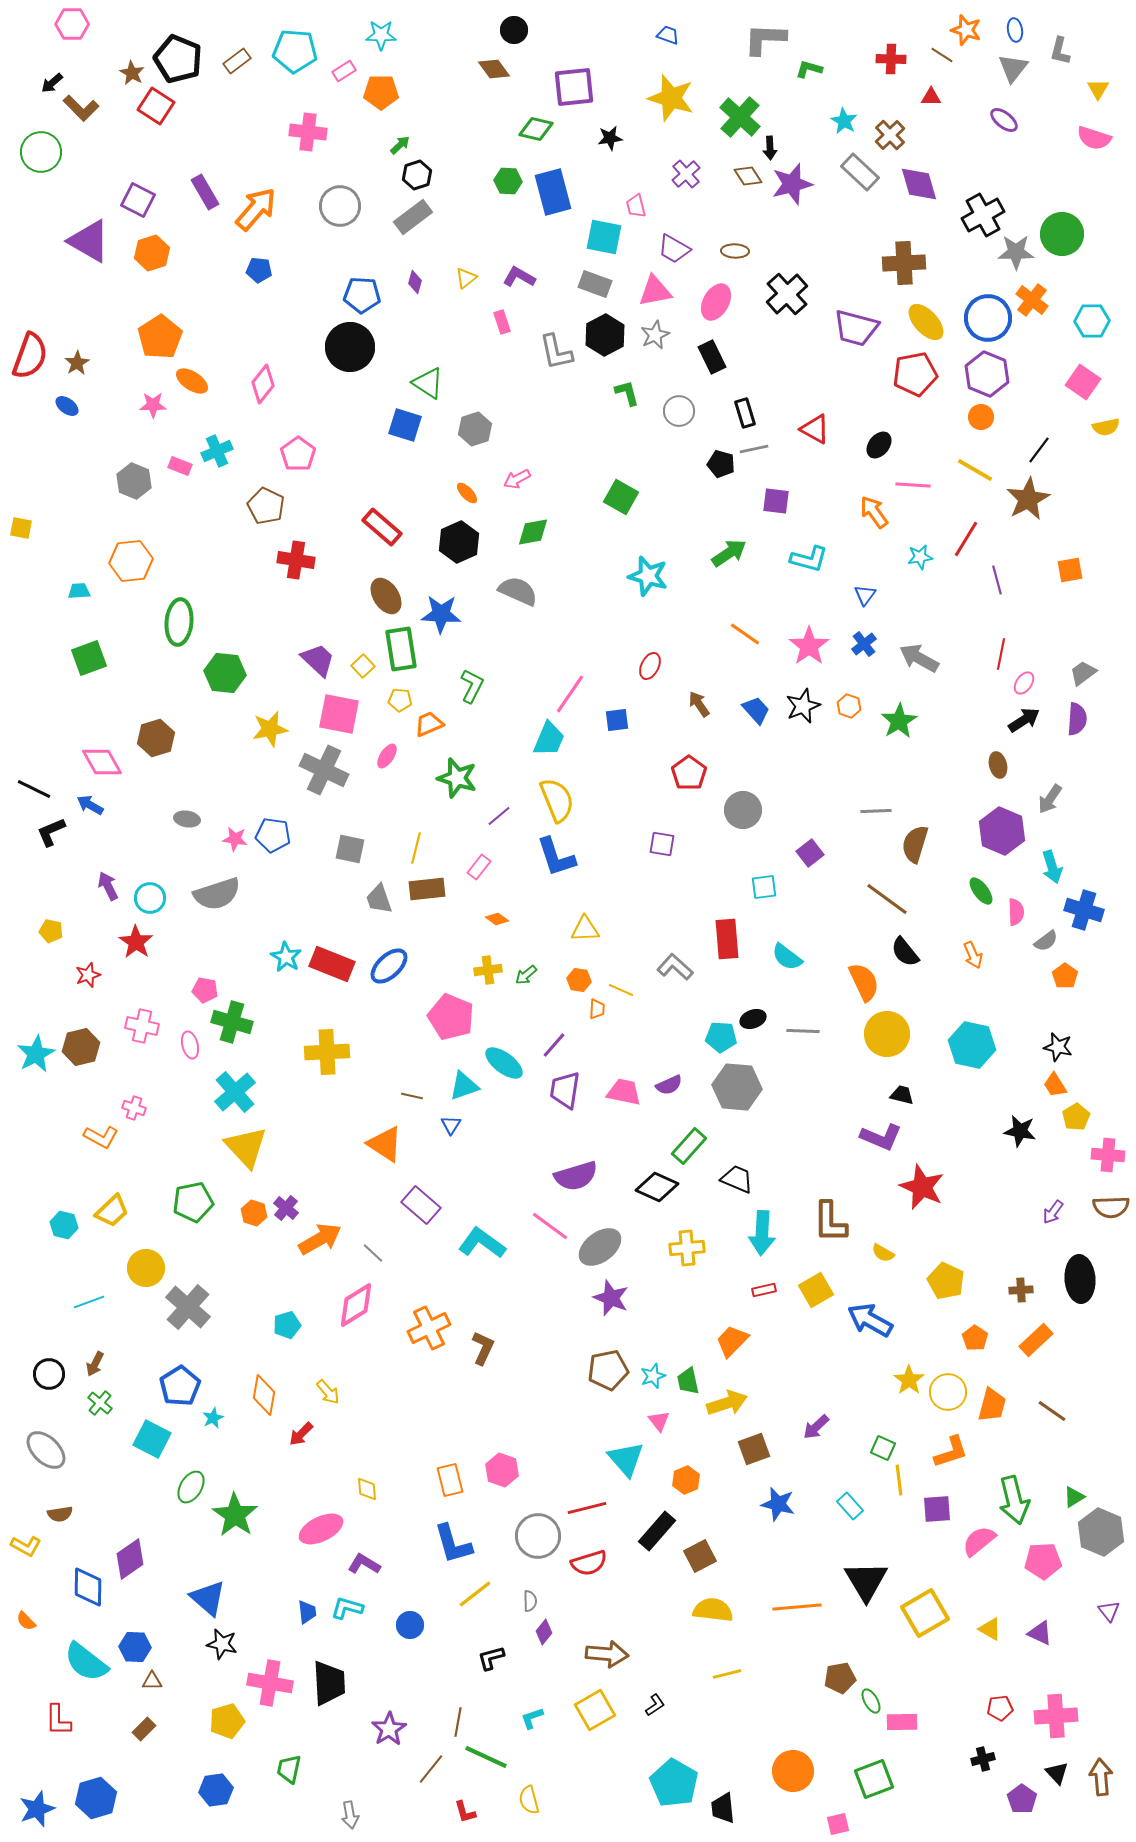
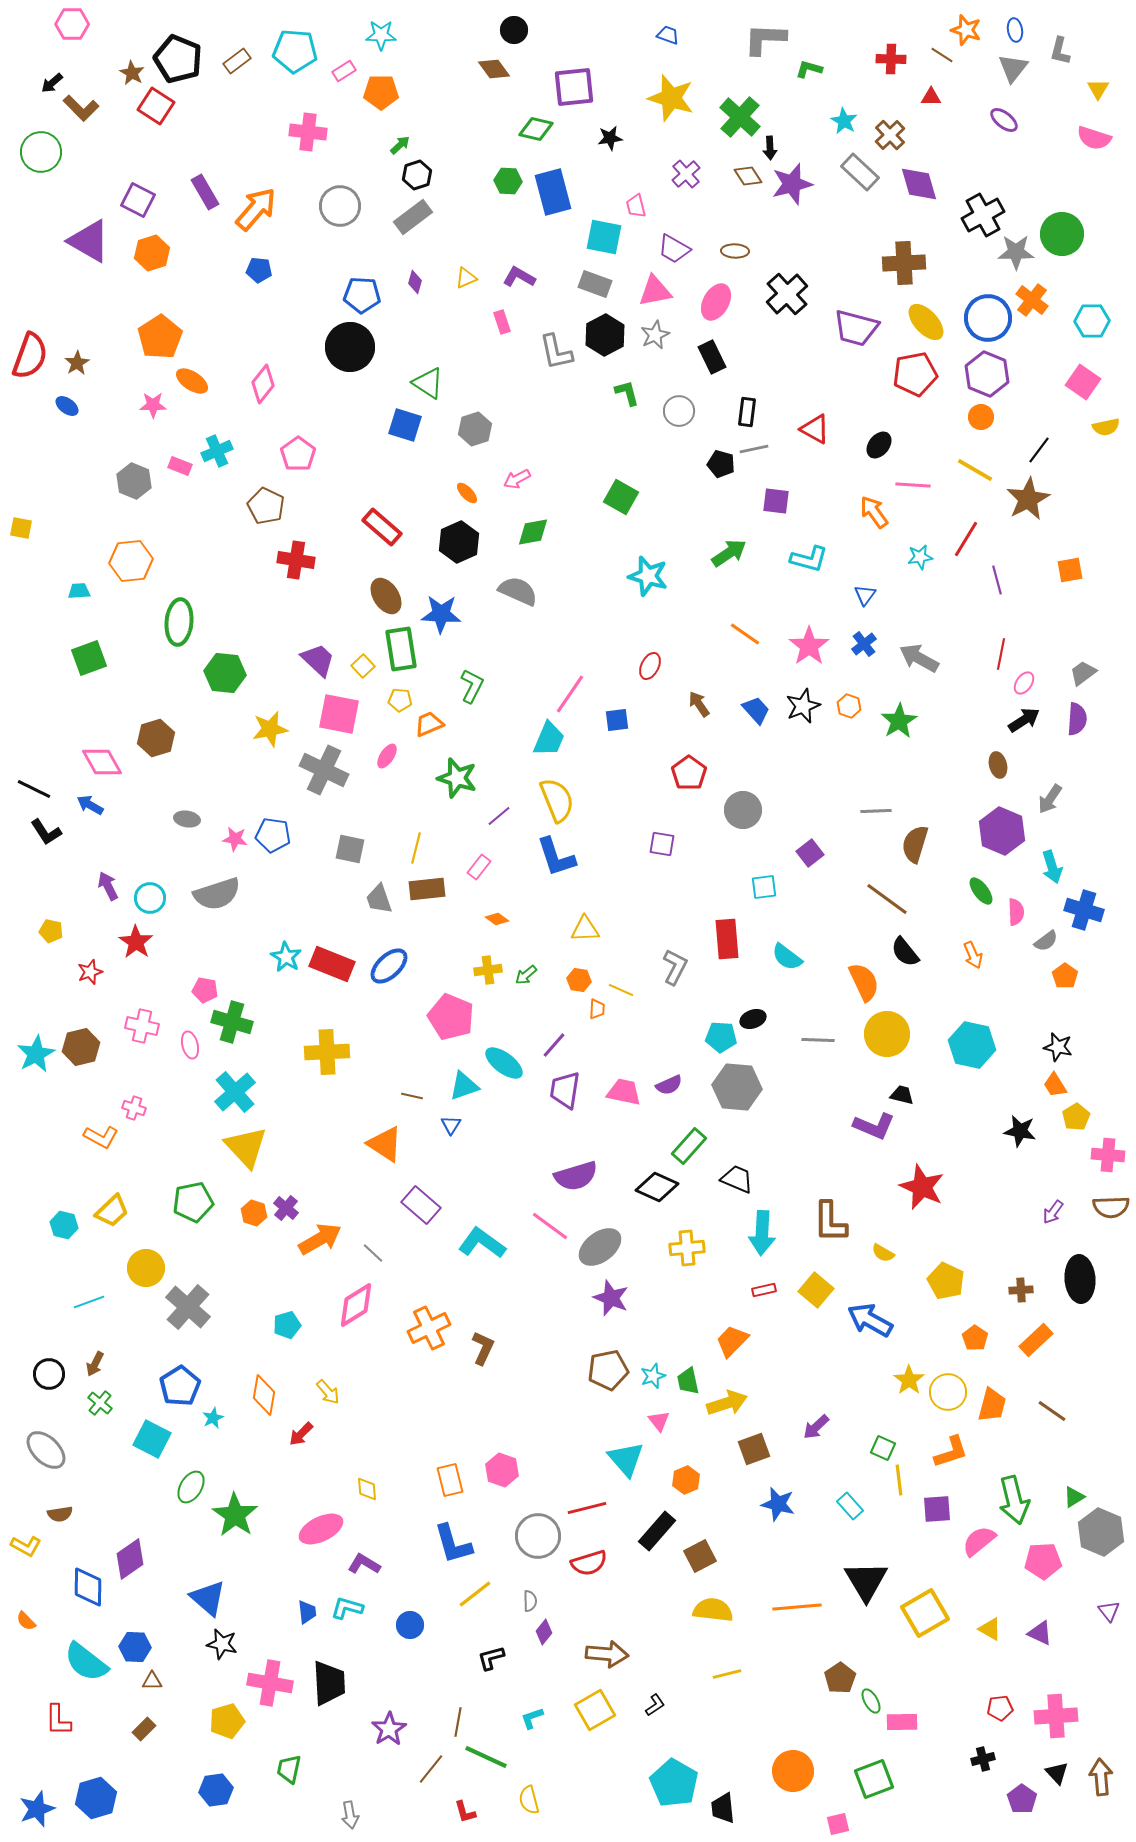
yellow triangle at (466, 278): rotated 15 degrees clockwise
black rectangle at (745, 413): moved 2 px right, 1 px up; rotated 24 degrees clockwise
black L-shape at (51, 832): moved 5 px left; rotated 100 degrees counterclockwise
gray L-shape at (675, 967): rotated 75 degrees clockwise
red star at (88, 975): moved 2 px right, 3 px up
gray line at (803, 1031): moved 15 px right, 9 px down
purple L-shape at (881, 1137): moved 7 px left, 11 px up
yellow square at (816, 1290): rotated 20 degrees counterclockwise
brown pentagon at (840, 1678): rotated 24 degrees counterclockwise
